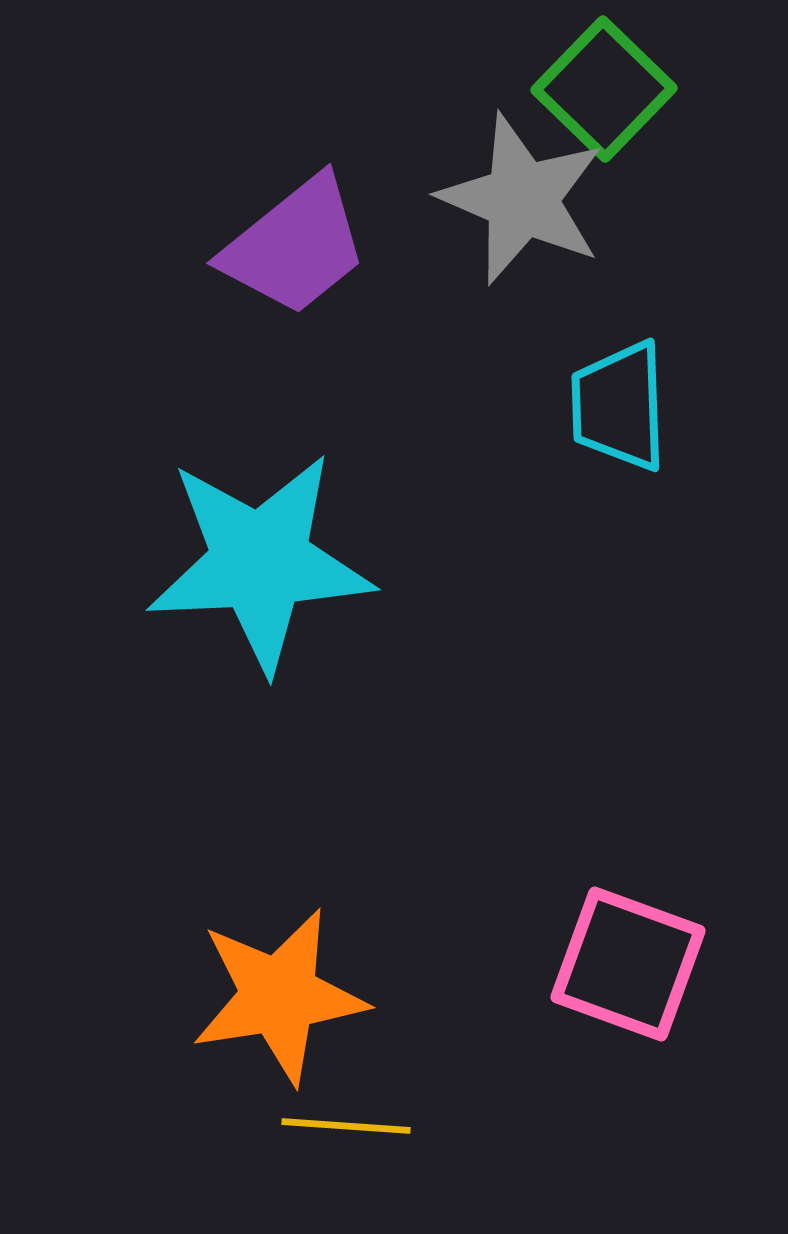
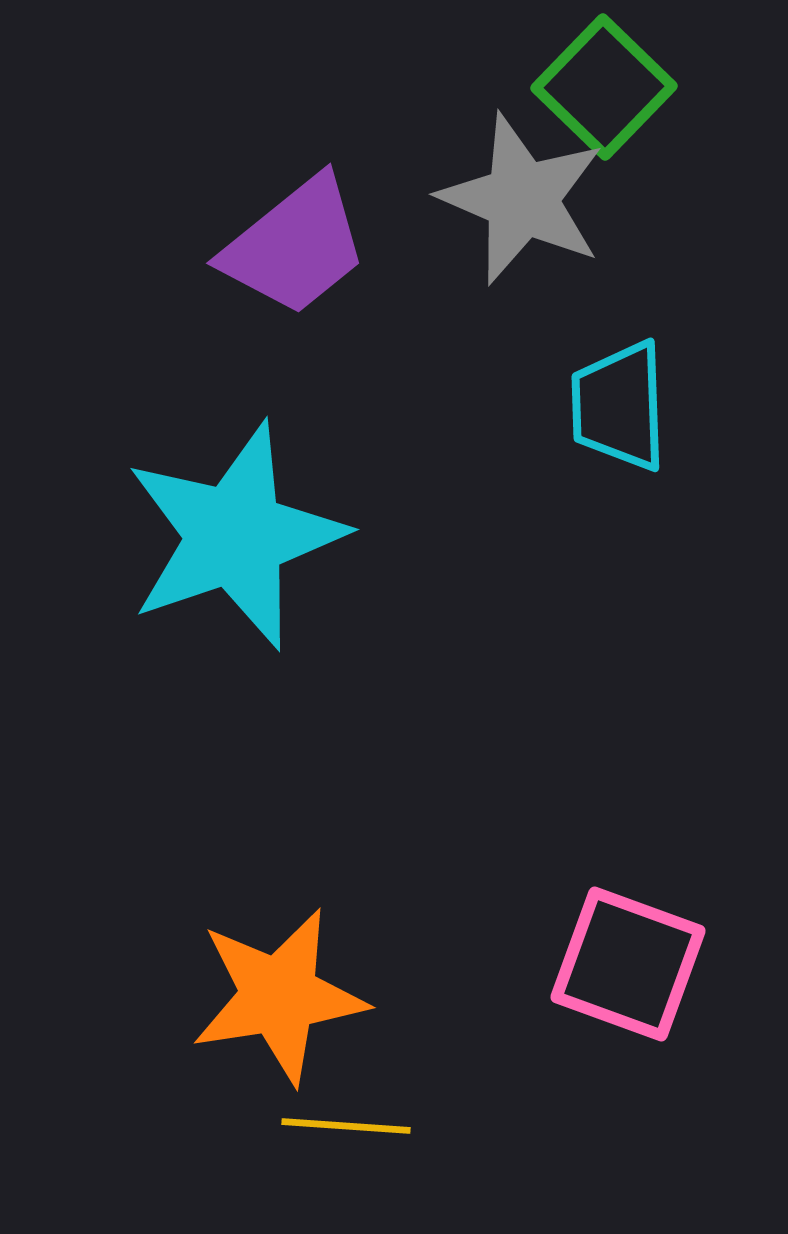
green square: moved 2 px up
cyan star: moved 25 px left, 26 px up; rotated 16 degrees counterclockwise
